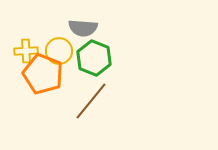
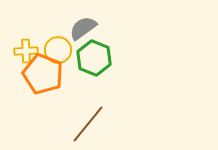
gray semicircle: rotated 140 degrees clockwise
yellow circle: moved 1 px left, 1 px up
brown line: moved 3 px left, 23 px down
